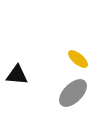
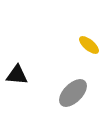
yellow ellipse: moved 11 px right, 14 px up
